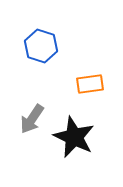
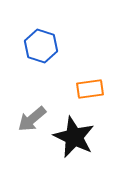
orange rectangle: moved 5 px down
gray arrow: rotated 16 degrees clockwise
